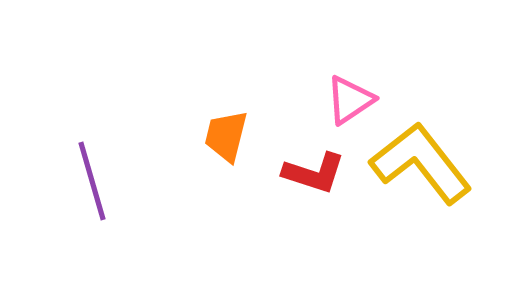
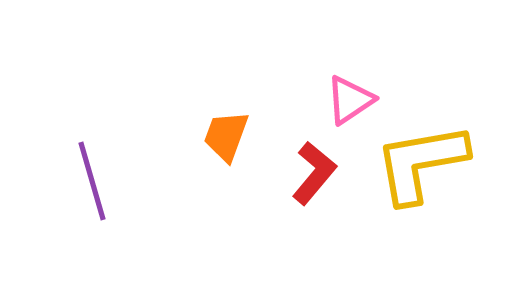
orange trapezoid: rotated 6 degrees clockwise
yellow L-shape: rotated 62 degrees counterclockwise
red L-shape: rotated 68 degrees counterclockwise
